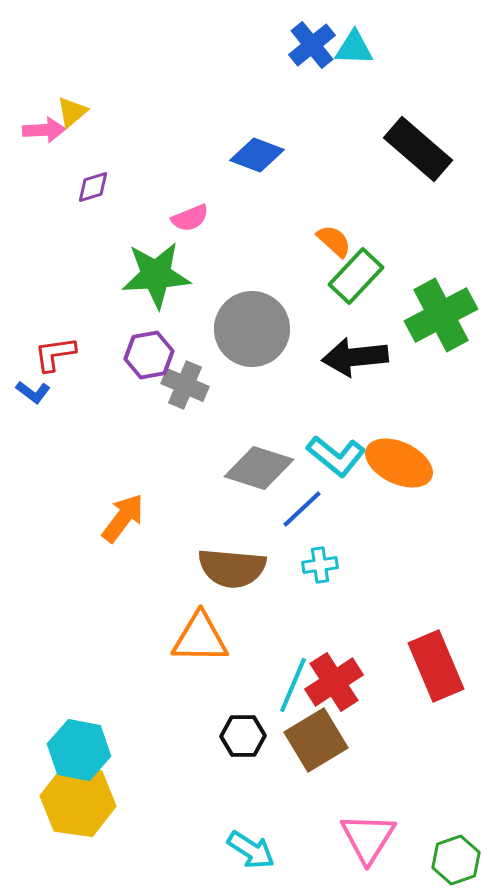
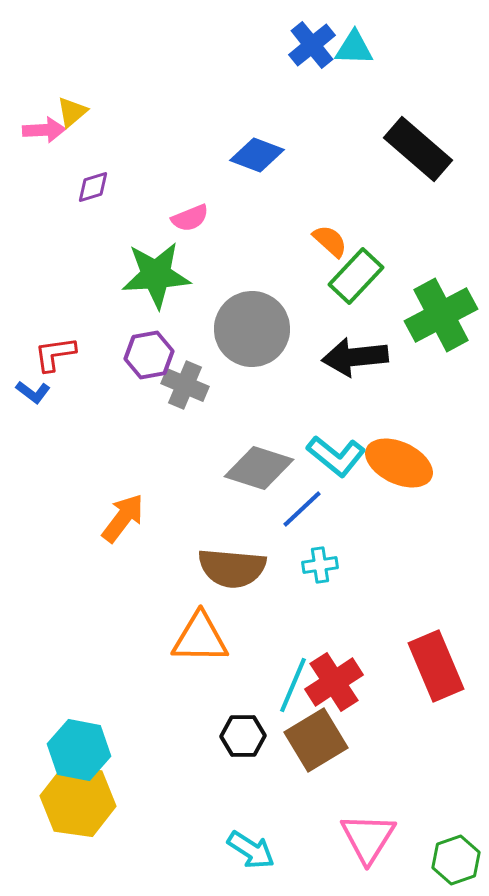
orange semicircle: moved 4 px left
